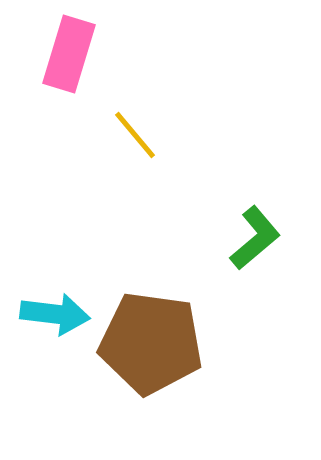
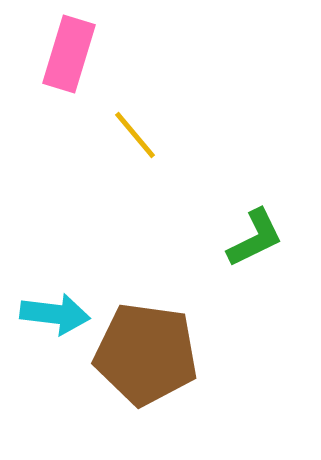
green L-shape: rotated 14 degrees clockwise
brown pentagon: moved 5 px left, 11 px down
